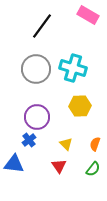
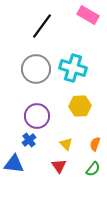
purple circle: moved 1 px up
